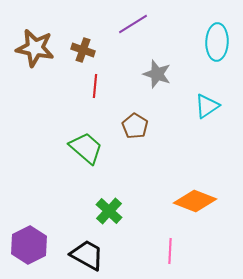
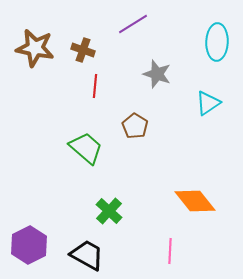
cyan triangle: moved 1 px right, 3 px up
orange diamond: rotated 30 degrees clockwise
